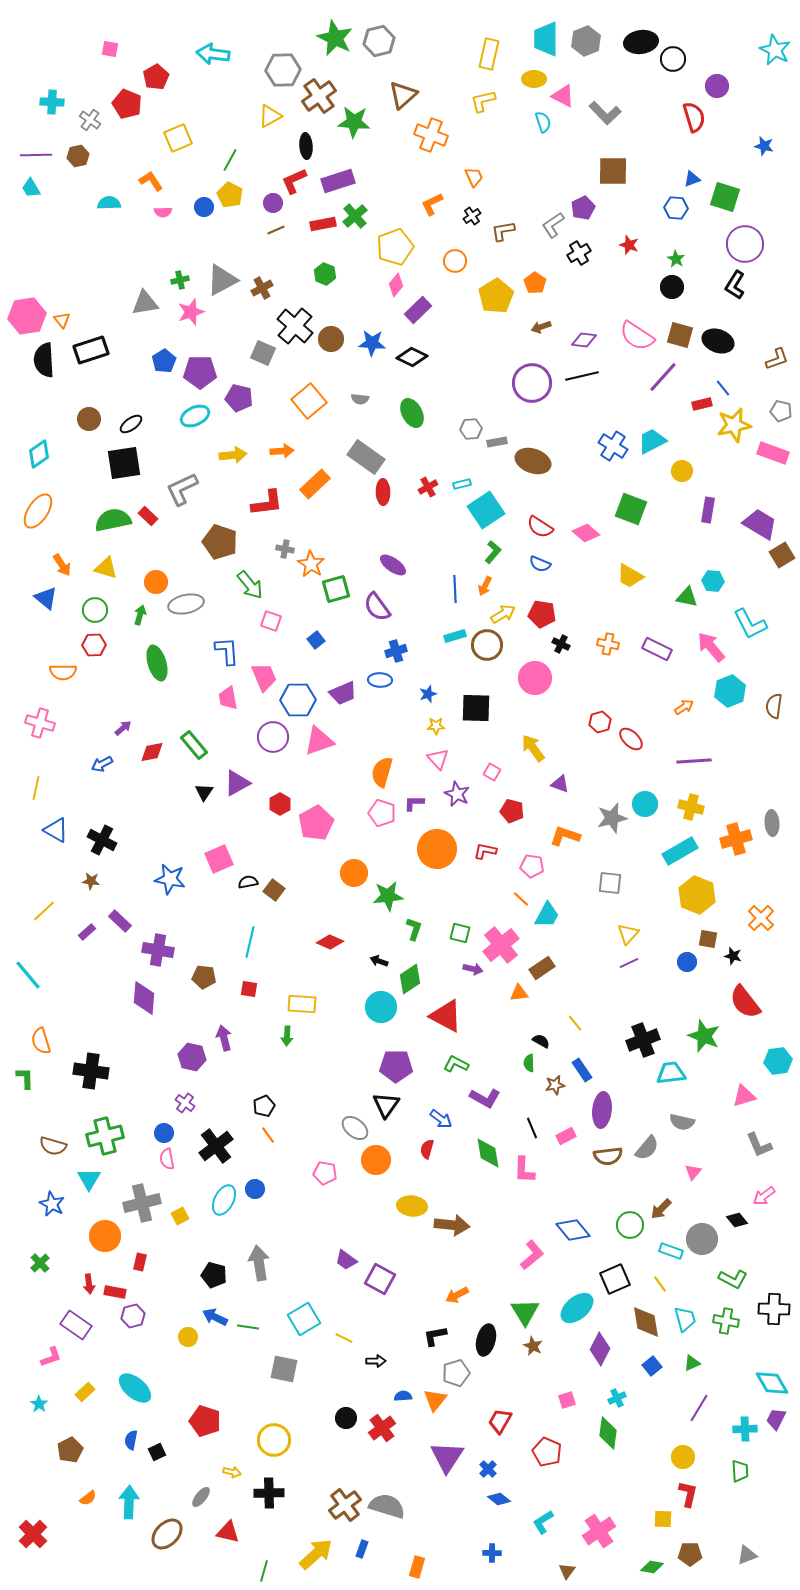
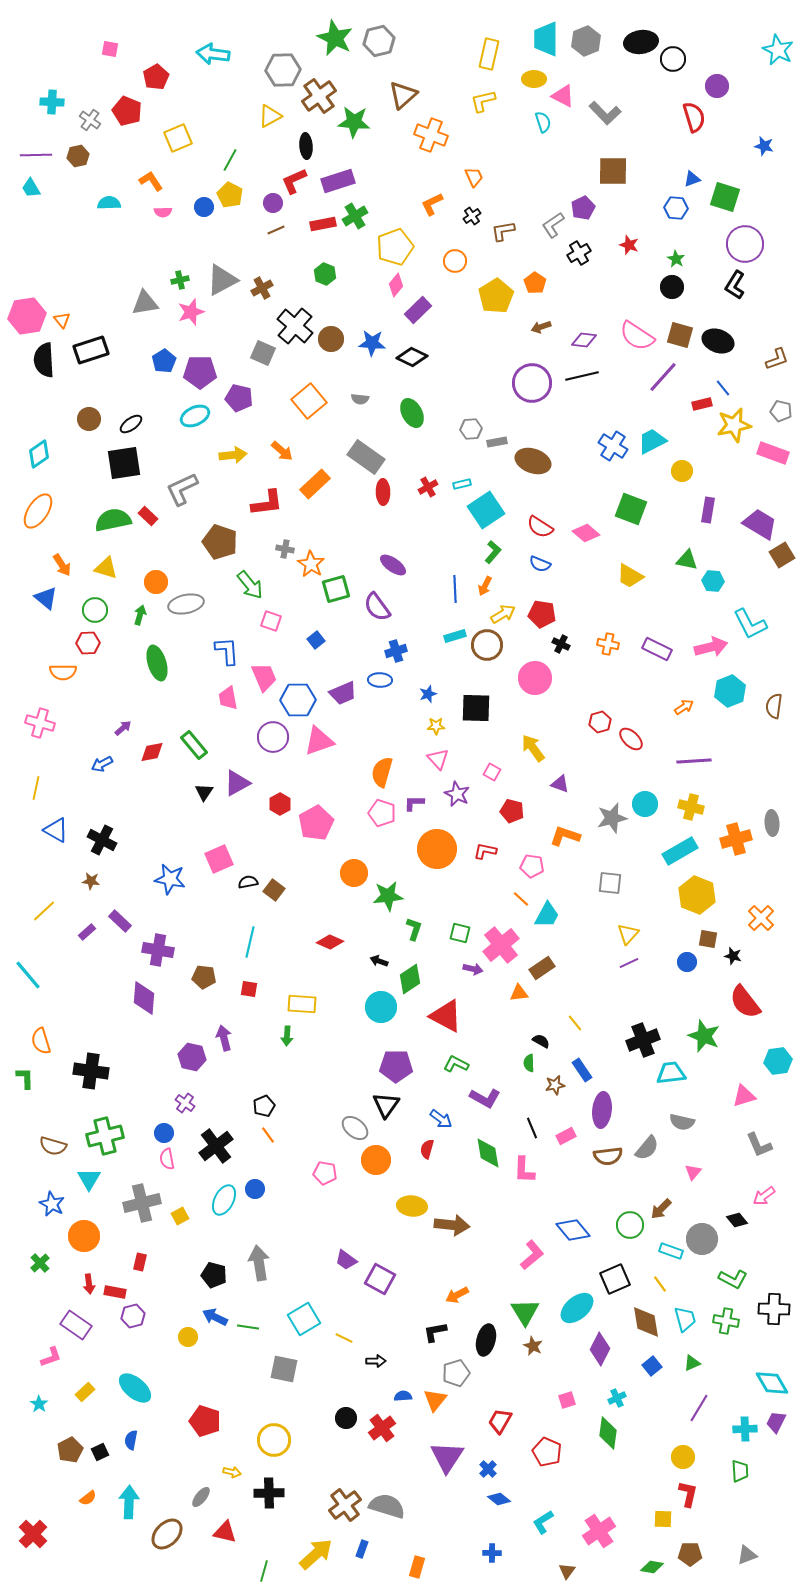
cyan star at (775, 50): moved 3 px right
red pentagon at (127, 104): moved 7 px down
green cross at (355, 216): rotated 10 degrees clockwise
orange arrow at (282, 451): rotated 45 degrees clockwise
green triangle at (687, 597): moved 37 px up
red hexagon at (94, 645): moved 6 px left, 2 px up
pink arrow at (711, 647): rotated 116 degrees clockwise
orange circle at (105, 1236): moved 21 px left
black L-shape at (435, 1336): moved 4 px up
purple trapezoid at (776, 1419): moved 3 px down
black square at (157, 1452): moved 57 px left
red triangle at (228, 1532): moved 3 px left
